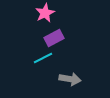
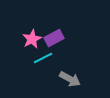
pink star: moved 13 px left, 26 px down
gray arrow: rotated 20 degrees clockwise
